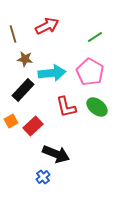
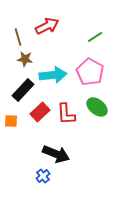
brown line: moved 5 px right, 3 px down
cyan arrow: moved 1 px right, 2 px down
red L-shape: moved 7 px down; rotated 10 degrees clockwise
orange square: rotated 32 degrees clockwise
red rectangle: moved 7 px right, 14 px up
blue cross: moved 1 px up
